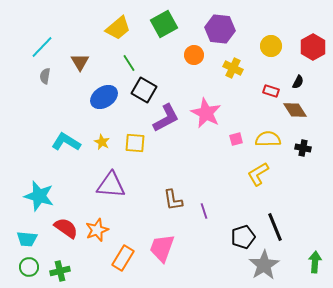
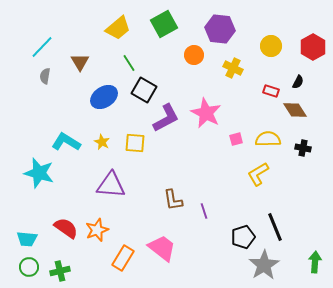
cyan star: moved 23 px up
pink trapezoid: rotated 108 degrees clockwise
